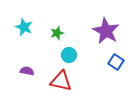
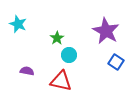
cyan star: moved 6 px left, 3 px up
green star: moved 5 px down; rotated 16 degrees counterclockwise
